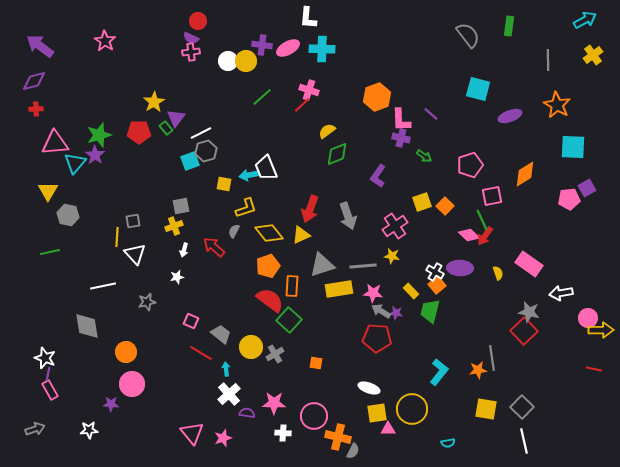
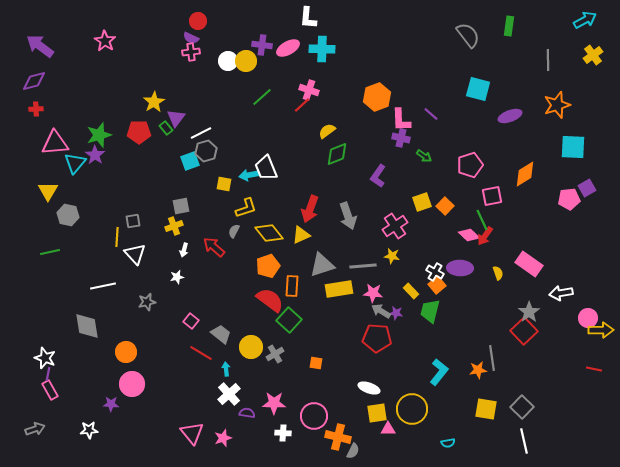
orange star at (557, 105): rotated 24 degrees clockwise
gray star at (529, 312): rotated 25 degrees clockwise
pink square at (191, 321): rotated 14 degrees clockwise
